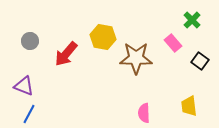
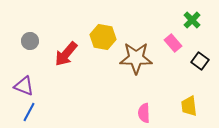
blue line: moved 2 px up
